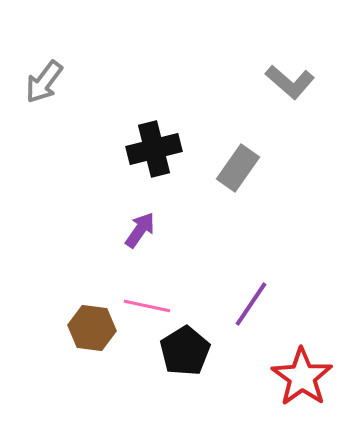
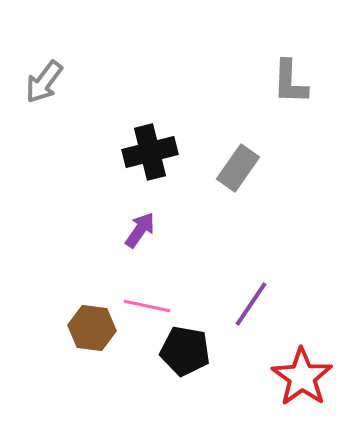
gray L-shape: rotated 51 degrees clockwise
black cross: moved 4 px left, 3 px down
black pentagon: rotated 30 degrees counterclockwise
